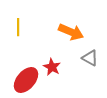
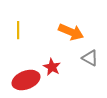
yellow line: moved 3 px down
red ellipse: rotated 28 degrees clockwise
